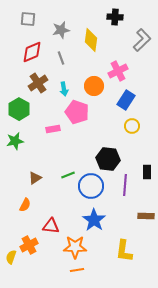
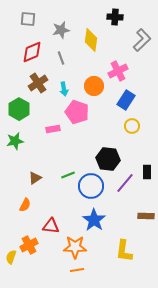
purple line: moved 2 px up; rotated 35 degrees clockwise
